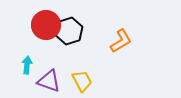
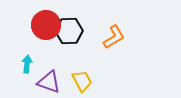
black hexagon: rotated 16 degrees clockwise
orange L-shape: moved 7 px left, 4 px up
cyan arrow: moved 1 px up
purple triangle: moved 1 px down
